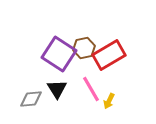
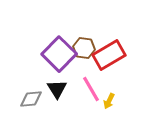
brown hexagon: rotated 20 degrees clockwise
purple square: rotated 12 degrees clockwise
